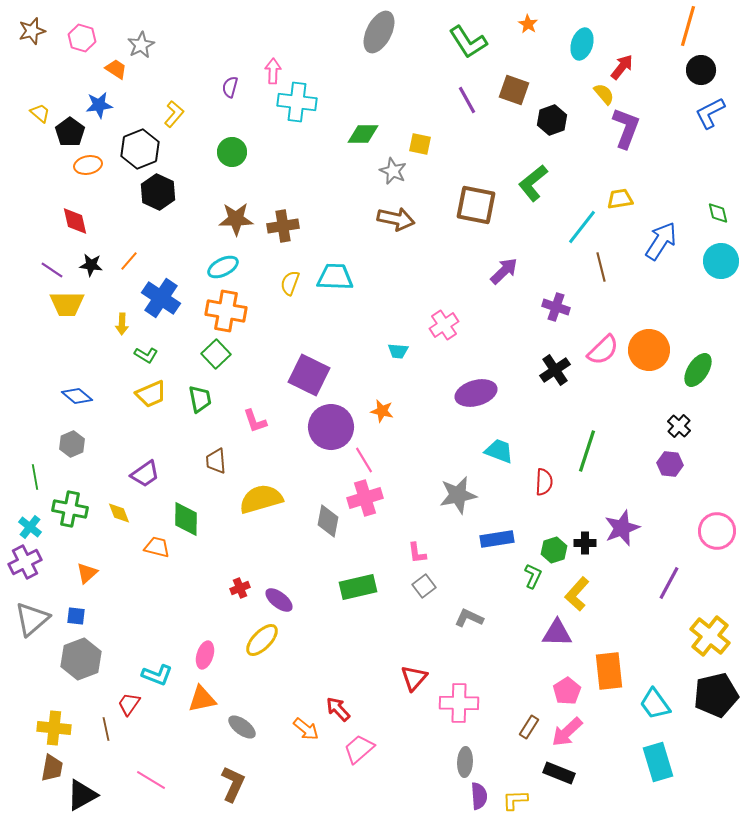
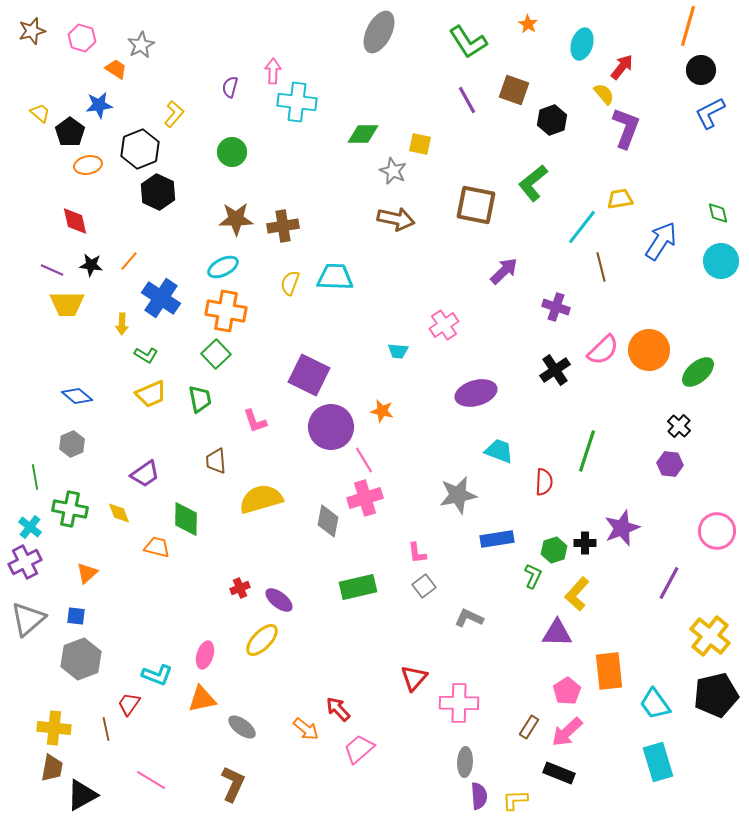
purple line at (52, 270): rotated 10 degrees counterclockwise
green ellipse at (698, 370): moved 2 px down; rotated 16 degrees clockwise
gray triangle at (32, 619): moved 4 px left
